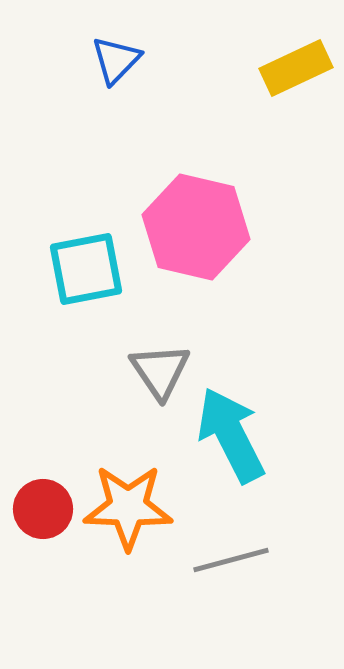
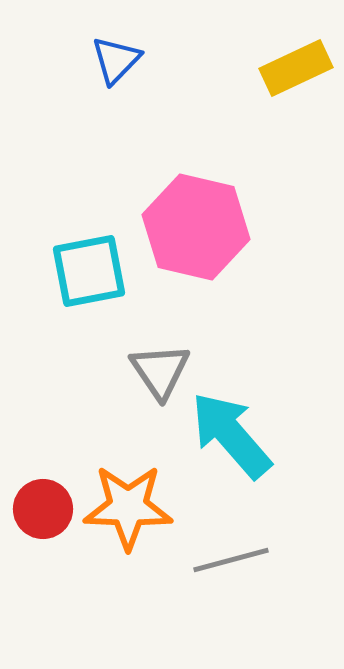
cyan square: moved 3 px right, 2 px down
cyan arrow: rotated 14 degrees counterclockwise
